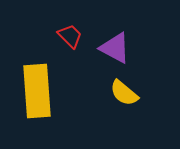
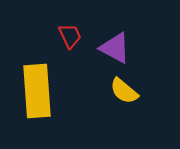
red trapezoid: rotated 20 degrees clockwise
yellow semicircle: moved 2 px up
